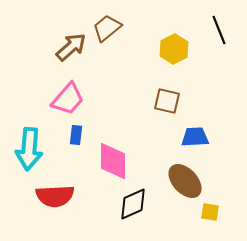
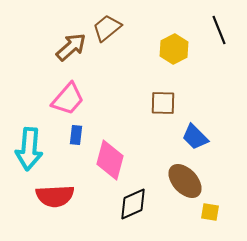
brown square: moved 4 px left, 2 px down; rotated 12 degrees counterclockwise
blue trapezoid: rotated 132 degrees counterclockwise
pink diamond: moved 3 px left, 1 px up; rotated 15 degrees clockwise
